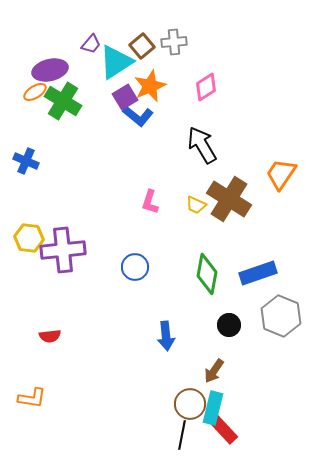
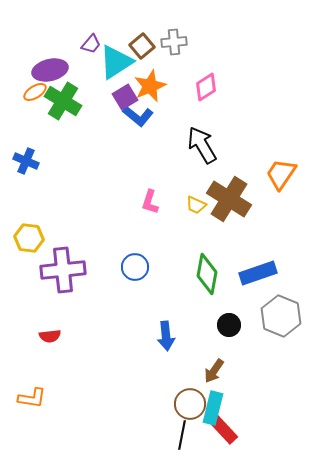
purple cross: moved 20 px down
